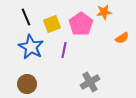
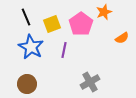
orange star: rotated 14 degrees counterclockwise
